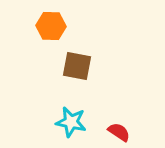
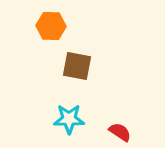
cyan star: moved 2 px left, 3 px up; rotated 12 degrees counterclockwise
red semicircle: moved 1 px right
